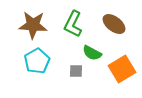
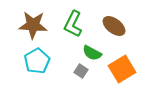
brown ellipse: moved 2 px down
gray square: moved 5 px right; rotated 32 degrees clockwise
